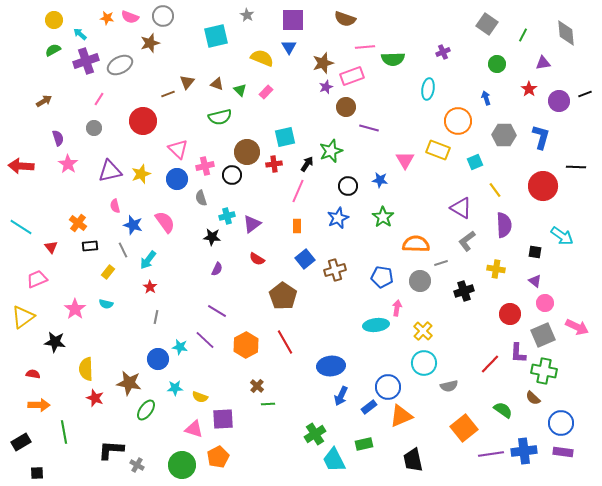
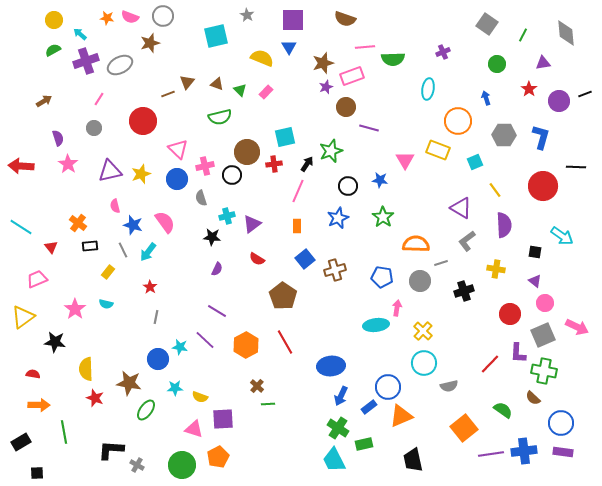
cyan arrow at (148, 260): moved 8 px up
green cross at (315, 434): moved 23 px right, 6 px up; rotated 25 degrees counterclockwise
